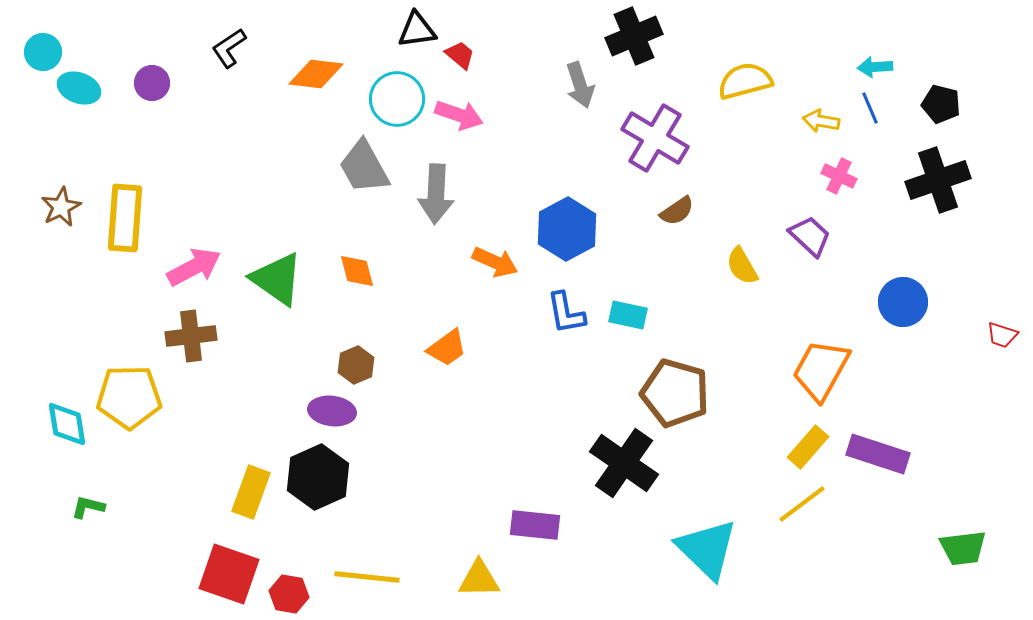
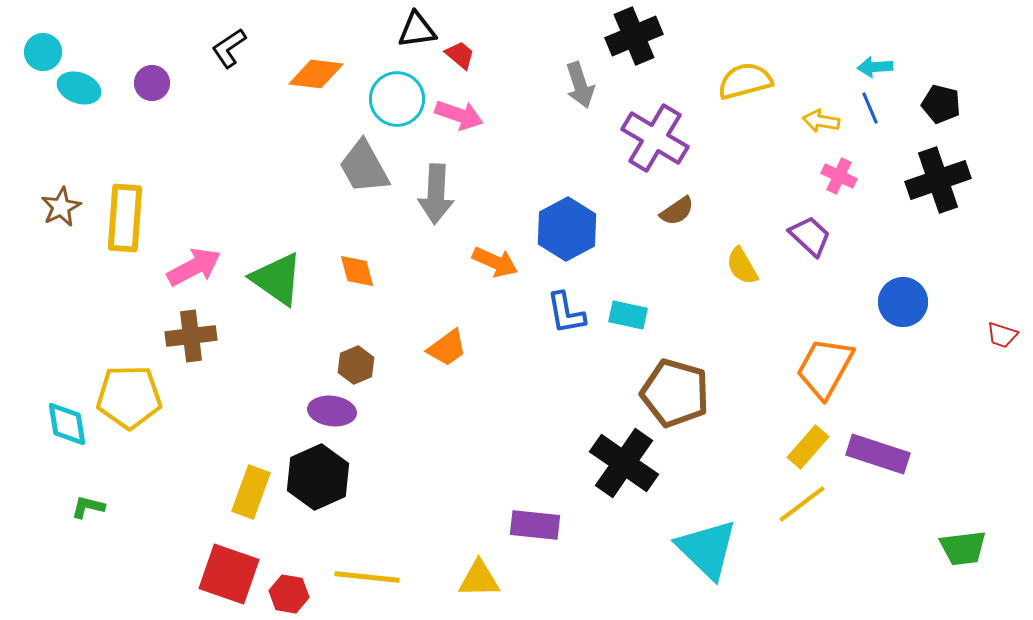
orange trapezoid at (821, 370): moved 4 px right, 2 px up
